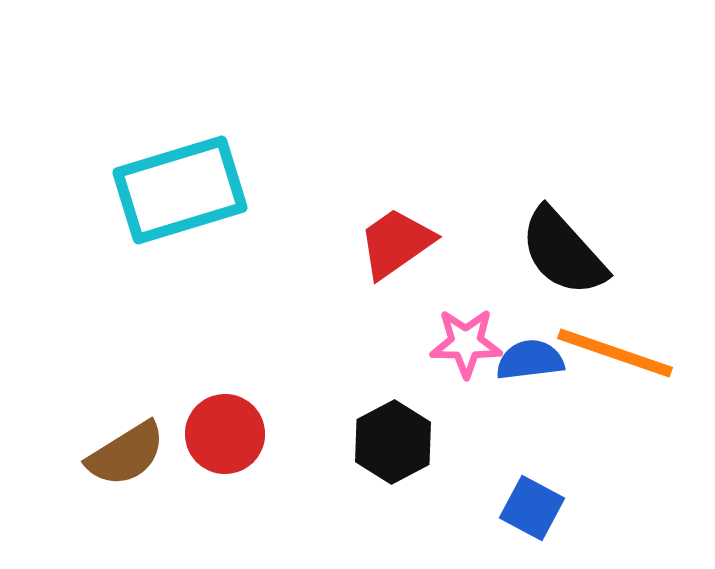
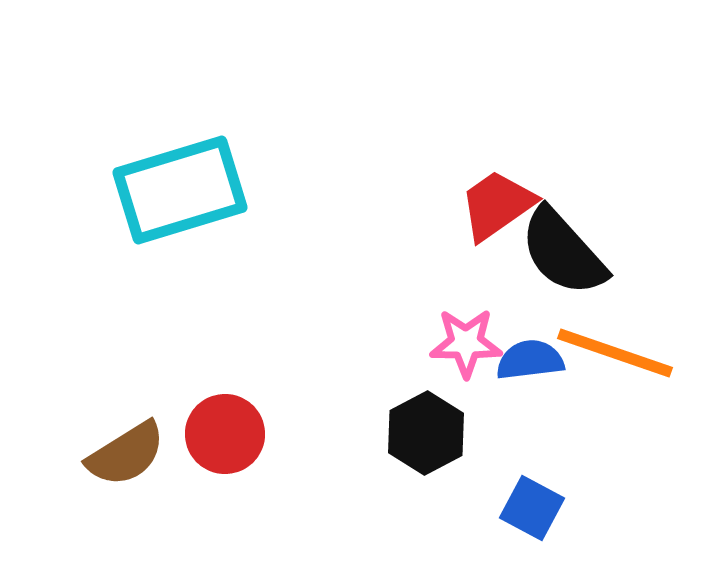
red trapezoid: moved 101 px right, 38 px up
black hexagon: moved 33 px right, 9 px up
